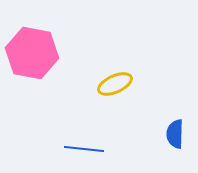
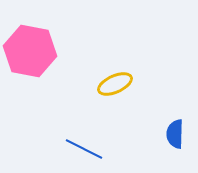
pink hexagon: moved 2 px left, 2 px up
blue line: rotated 21 degrees clockwise
